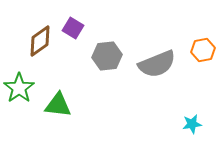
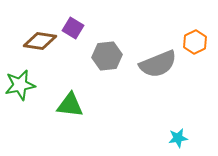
brown diamond: rotated 44 degrees clockwise
orange hexagon: moved 8 px left, 8 px up; rotated 15 degrees counterclockwise
gray semicircle: moved 1 px right
green star: moved 1 px right, 3 px up; rotated 24 degrees clockwise
green triangle: moved 12 px right
cyan star: moved 14 px left, 14 px down
